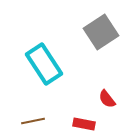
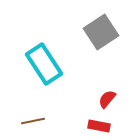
red semicircle: rotated 78 degrees clockwise
red rectangle: moved 15 px right, 2 px down
